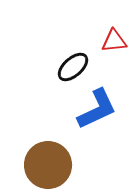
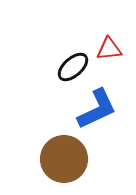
red triangle: moved 5 px left, 8 px down
brown circle: moved 16 px right, 6 px up
